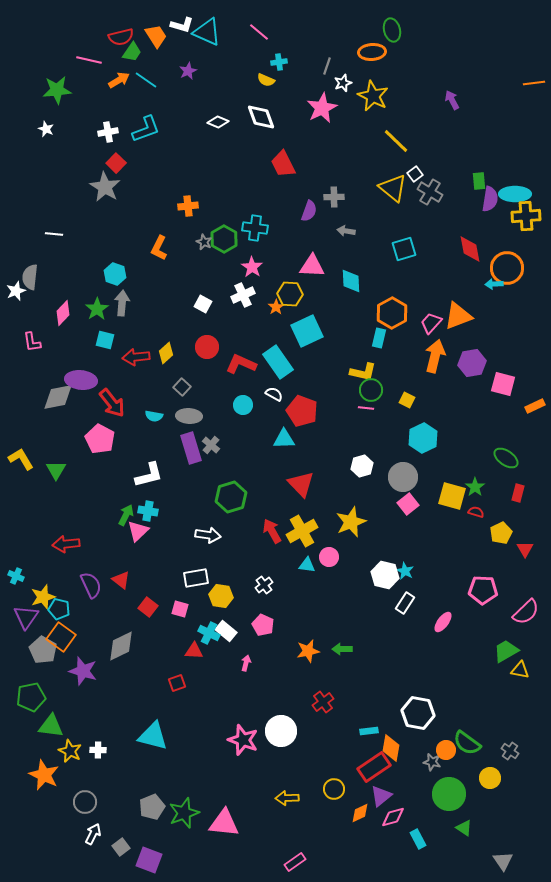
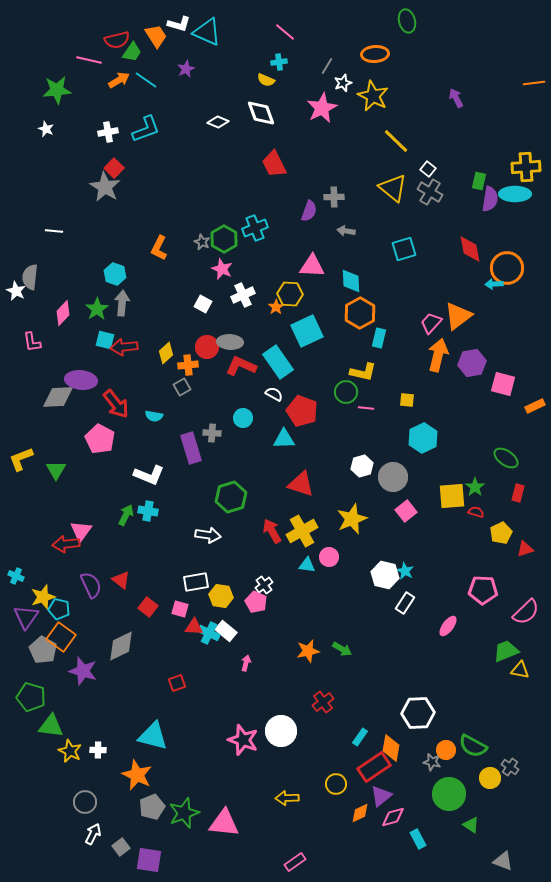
white L-shape at (182, 25): moved 3 px left, 1 px up
green ellipse at (392, 30): moved 15 px right, 9 px up
pink line at (259, 32): moved 26 px right
red semicircle at (121, 37): moved 4 px left, 3 px down
orange ellipse at (372, 52): moved 3 px right, 2 px down
gray line at (327, 66): rotated 12 degrees clockwise
purple star at (188, 71): moved 2 px left, 2 px up
purple arrow at (452, 100): moved 4 px right, 2 px up
white diamond at (261, 117): moved 4 px up
red square at (116, 163): moved 2 px left, 5 px down
red trapezoid at (283, 164): moved 9 px left
white square at (415, 174): moved 13 px right, 5 px up; rotated 14 degrees counterclockwise
green rectangle at (479, 181): rotated 18 degrees clockwise
orange cross at (188, 206): moved 159 px down
yellow cross at (526, 216): moved 49 px up
cyan cross at (255, 228): rotated 30 degrees counterclockwise
white line at (54, 234): moved 3 px up
gray star at (204, 242): moved 2 px left
pink star at (252, 267): moved 30 px left, 2 px down; rotated 10 degrees counterclockwise
white star at (16, 291): rotated 24 degrees counterclockwise
orange hexagon at (392, 313): moved 32 px left
orange triangle at (458, 316): rotated 16 degrees counterclockwise
orange arrow at (435, 356): moved 3 px right, 1 px up
red arrow at (136, 357): moved 12 px left, 10 px up
red L-shape at (241, 364): moved 2 px down
gray square at (182, 387): rotated 18 degrees clockwise
green circle at (371, 390): moved 25 px left, 2 px down
gray diamond at (58, 397): rotated 8 degrees clockwise
yellow square at (407, 400): rotated 21 degrees counterclockwise
red arrow at (112, 403): moved 4 px right, 1 px down
cyan circle at (243, 405): moved 13 px down
gray ellipse at (189, 416): moved 41 px right, 74 px up
gray cross at (211, 445): moved 1 px right, 12 px up; rotated 36 degrees counterclockwise
yellow L-shape at (21, 459): rotated 80 degrees counterclockwise
white L-shape at (149, 475): rotated 36 degrees clockwise
gray circle at (403, 477): moved 10 px left
red triangle at (301, 484): rotated 28 degrees counterclockwise
yellow square at (452, 496): rotated 20 degrees counterclockwise
pink square at (408, 504): moved 2 px left, 7 px down
yellow star at (351, 522): moved 1 px right, 3 px up
pink triangle at (138, 531): moved 57 px left; rotated 10 degrees counterclockwise
red triangle at (525, 549): rotated 42 degrees clockwise
white rectangle at (196, 578): moved 4 px down
pink ellipse at (443, 622): moved 5 px right, 4 px down
pink pentagon at (263, 625): moved 7 px left, 23 px up
green arrow at (342, 649): rotated 150 degrees counterclockwise
red triangle at (194, 651): moved 24 px up
green trapezoid at (506, 651): rotated 8 degrees clockwise
green pentagon at (31, 697): rotated 28 degrees clockwise
white hexagon at (418, 713): rotated 12 degrees counterclockwise
cyan rectangle at (369, 731): moved 9 px left, 6 px down; rotated 48 degrees counterclockwise
green semicircle at (467, 743): moved 6 px right, 3 px down; rotated 8 degrees counterclockwise
gray cross at (510, 751): moved 16 px down
orange star at (44, 775): moved 93 px right
yellow circle at (334, 789): moved 2 px right, 5 px up
green triangle at (464, 828): moved 7 px right, 3 px up
purple square at (149, 860): rotated 12 degrees counterclockwise
gray triangle at (503, 861): rotated 35 degrees counterclockwise
